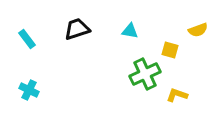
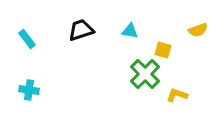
black trapezoid: moved 4 px right, 1 px down
yellow square: moved 7 px left
green cross: rotated 20 degrees counterclockwise
cyan cross: rotated 18 degrees counterclockwise
